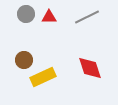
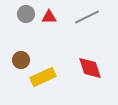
brown circle: moved 3 px left
